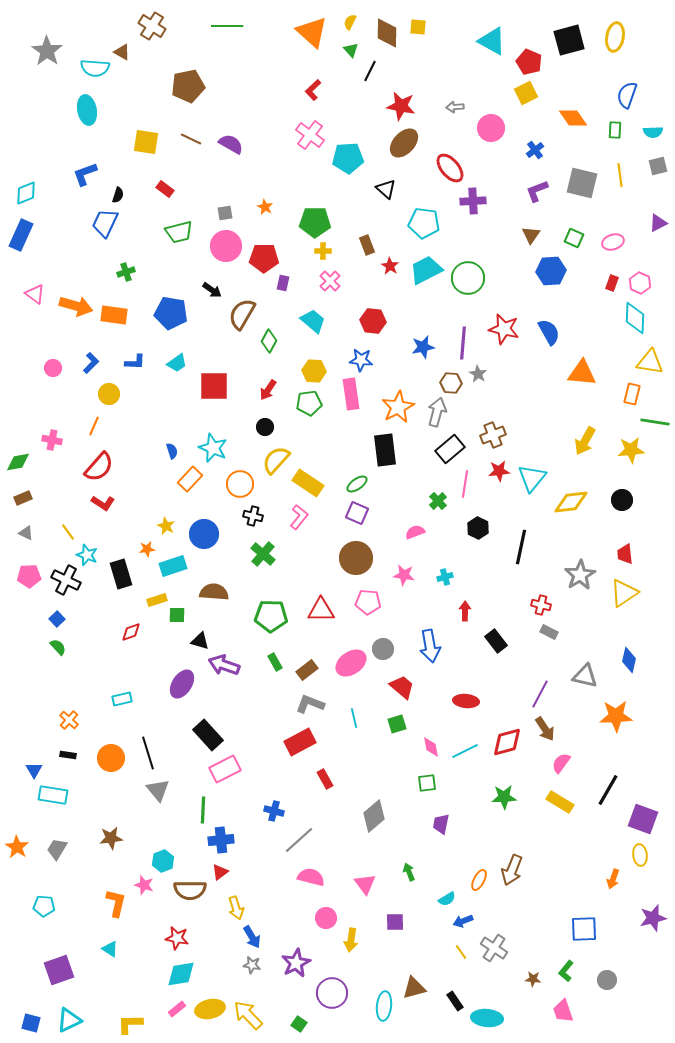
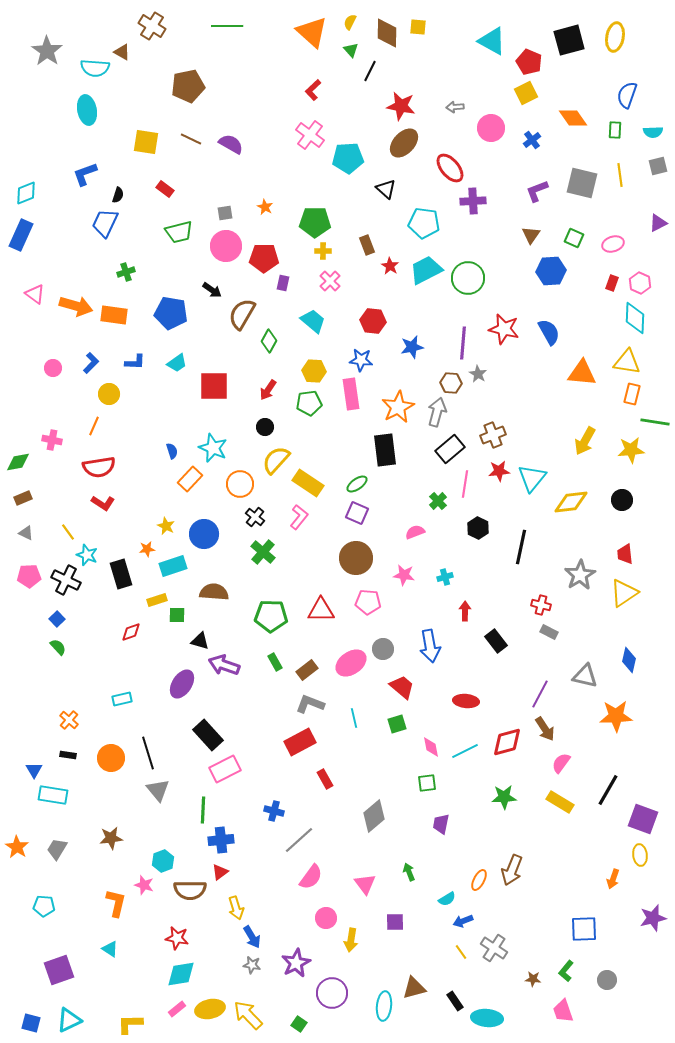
blue cross at (535, 150): moved 3 px left, 10 px up
pink ellipse at (613, 242): moved 2 px down
blue star at (423, 347): moved 11 px left
yellow triangle at (650, 362): moved 23 px left
red semicircle at (99, 467): rotated 40 degrees clockwise
black cross at (253, 516): moved 2 px right, 1 px down; rotated 24 degrees clockwise
green cross at (263, 554): moved 2 px up
pink semicircle at (311, 877): rotated 112 degrees clockwise
